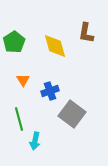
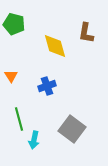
green pentagon: moved 18 px up; rotated 25 degrees counterclockwise
orange triangle: moved 12 px left, 4 px up
blue cross: moved 3 px left, 5 px up
gray square: moved 15 px down
cyan arrow: moved 1 px left, 1 px up
